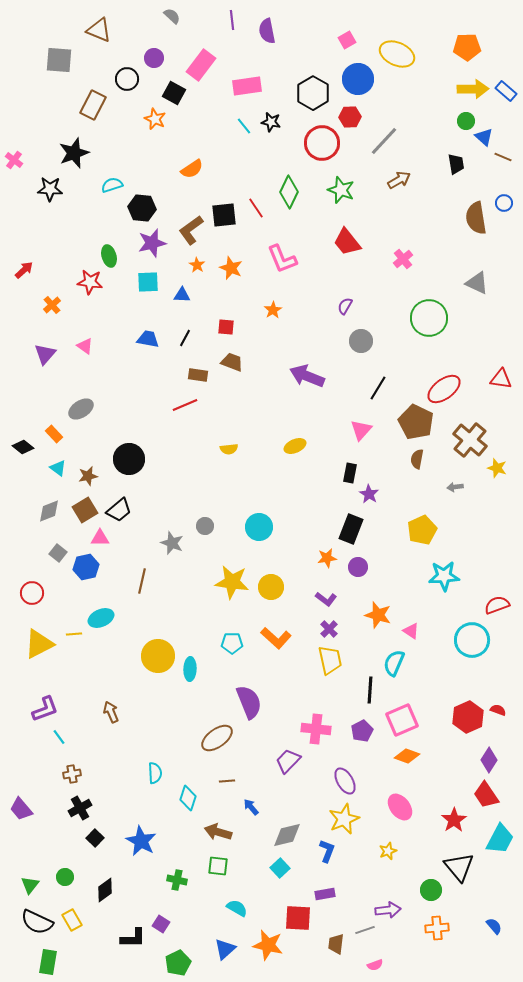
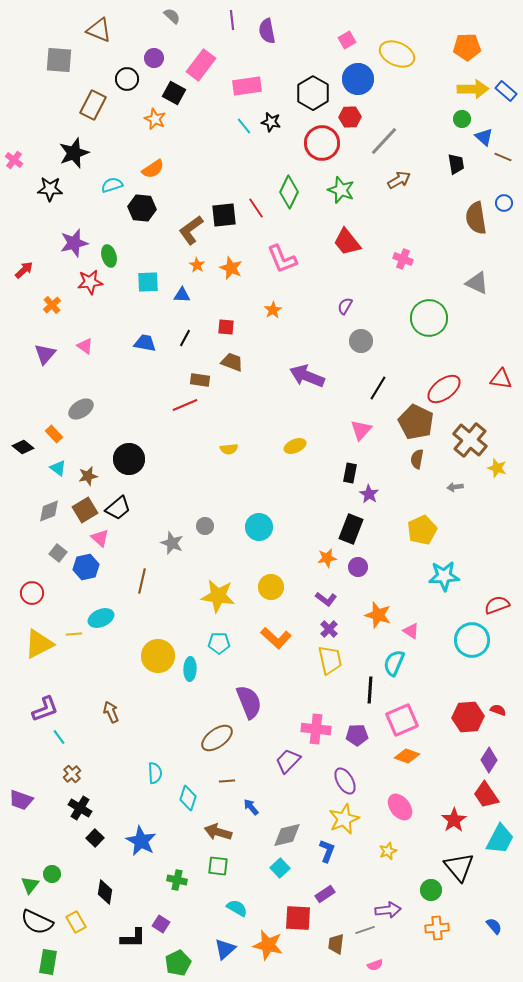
green circle at (466, 121): moved 4 px left, 2 px up
orange semicircle at (192, 169): moved 39 px left
purple star at (152, 243): moved 78 px left
pink cross at (403, 259): rotated 30 degrees counterclockwise
red star at (90, 282): rotated 15 degrees counterclockwise
blue trapezoid at (148, 339): moved 3 px left, 4 px down
brown rectangle at (198, 375): moved 2 px right, 5 px down
black trapezoid at (119, 510): moved 1 px left, 2 px up
pink triangle at (100, 538): rotated 42 degrees clockwise
yellow star at (232, 582): moved 14 px left, 14 px down
cyan pentagon at (232, 643): moved 13 px left
red hexagon at (468, 717): rotated 20 degrees clockwise
purple pentagon at (362, 731): moved 5 px left, 4 px down; rotated 25 degrees clockwise
brown cross at (72, 774): rotated 30 degrees counterclockwise
black cross at (80, 808): rotated 30 degrees counterclockwise
purple trapezoid at (21, 809): moved 9 px up; rotated 30 degrees counterclockwise
green circle at (65, 877): moved 13 px left, 3 px up
black diamond at (105, 890): moved 2 px down; rotated 45 degrees counterclockwise
purple rectangle at (325, 894): rotated 24 degrees counterclockwise
yellow rectangle at (72, 920): moved 4 px right, 2 px down
